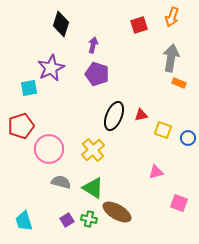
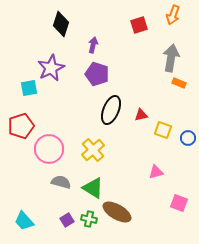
orange arrow: moved 1 px right, 2 px up
black ellipse: moved 3 px left, 6 px up
cyan trapezoid: rotated 25 degrees counterclockwise
